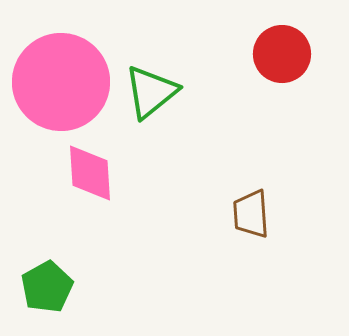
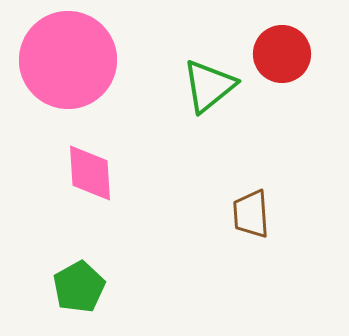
pink circle: moved 7 px right, 22 px up
green triangle: moved 58 px right, 6 px up
green pentagon: moved 32 px right
